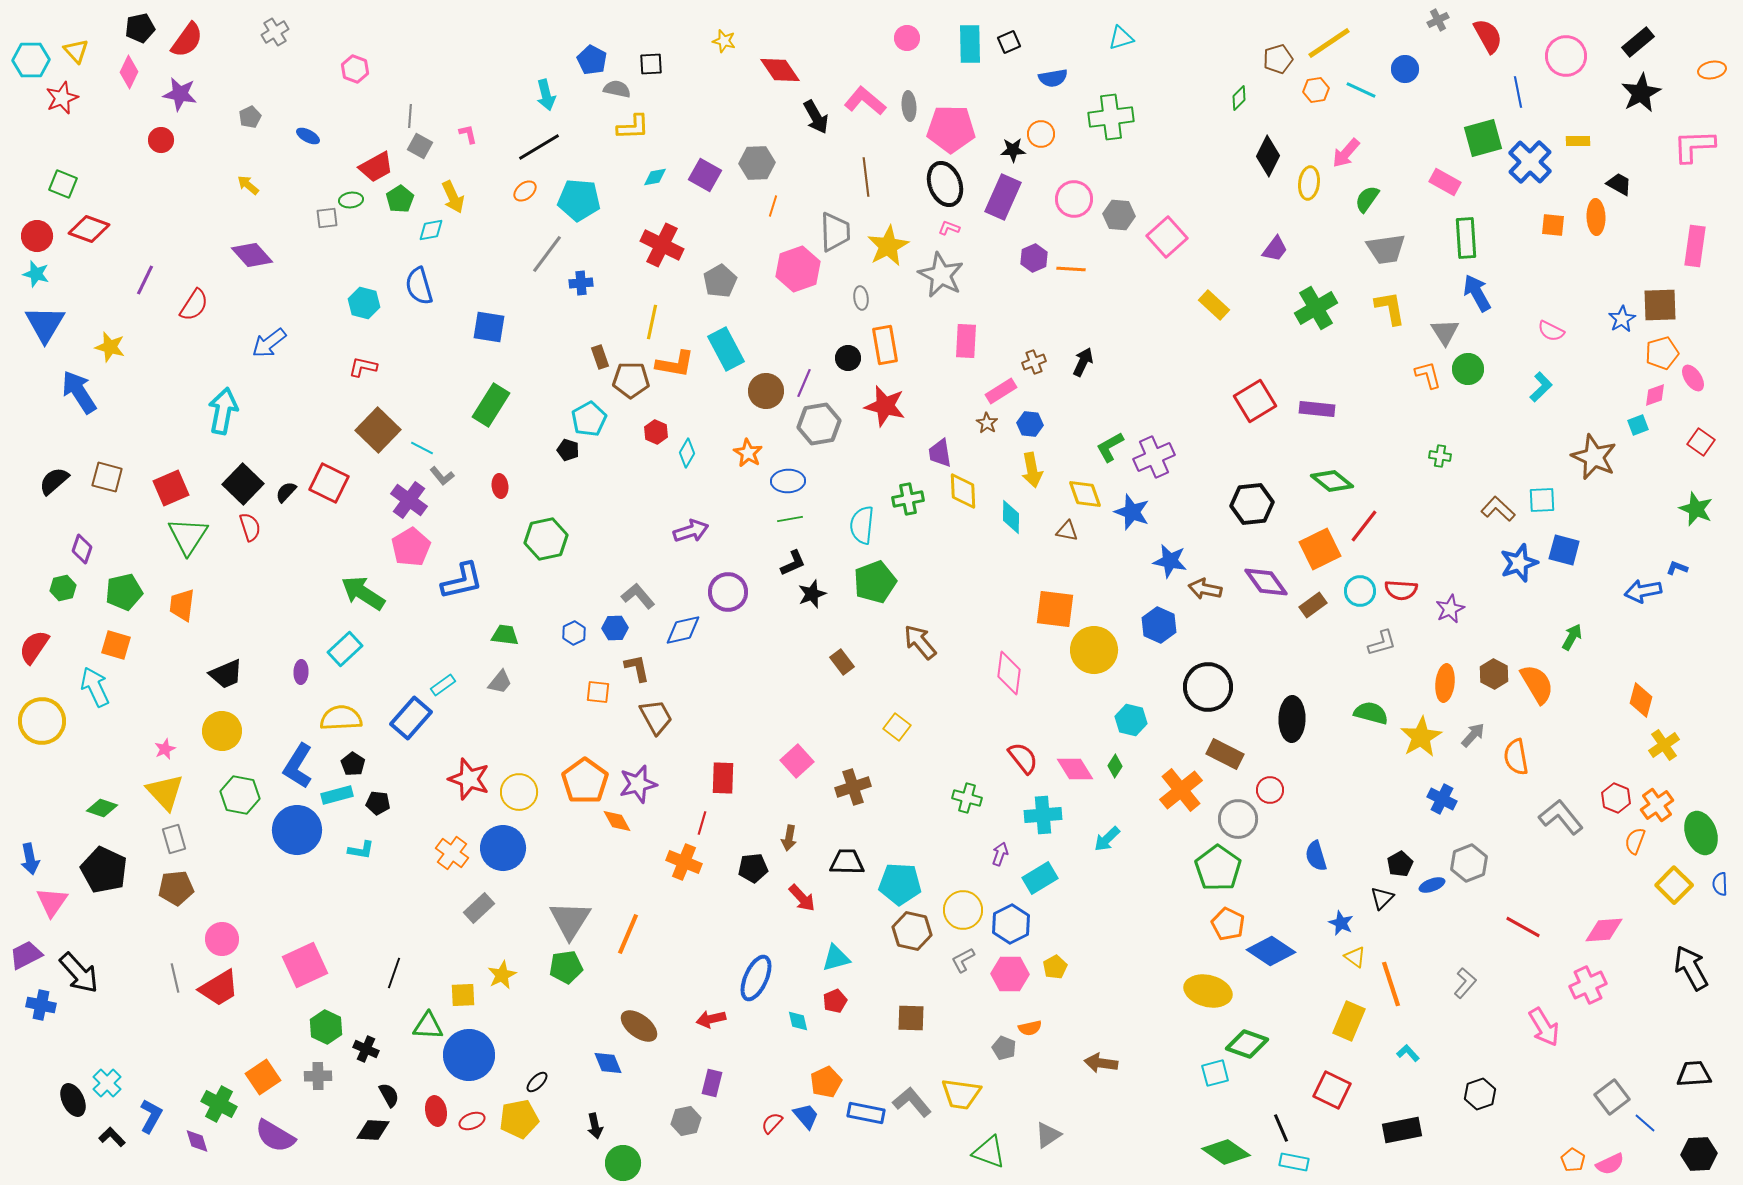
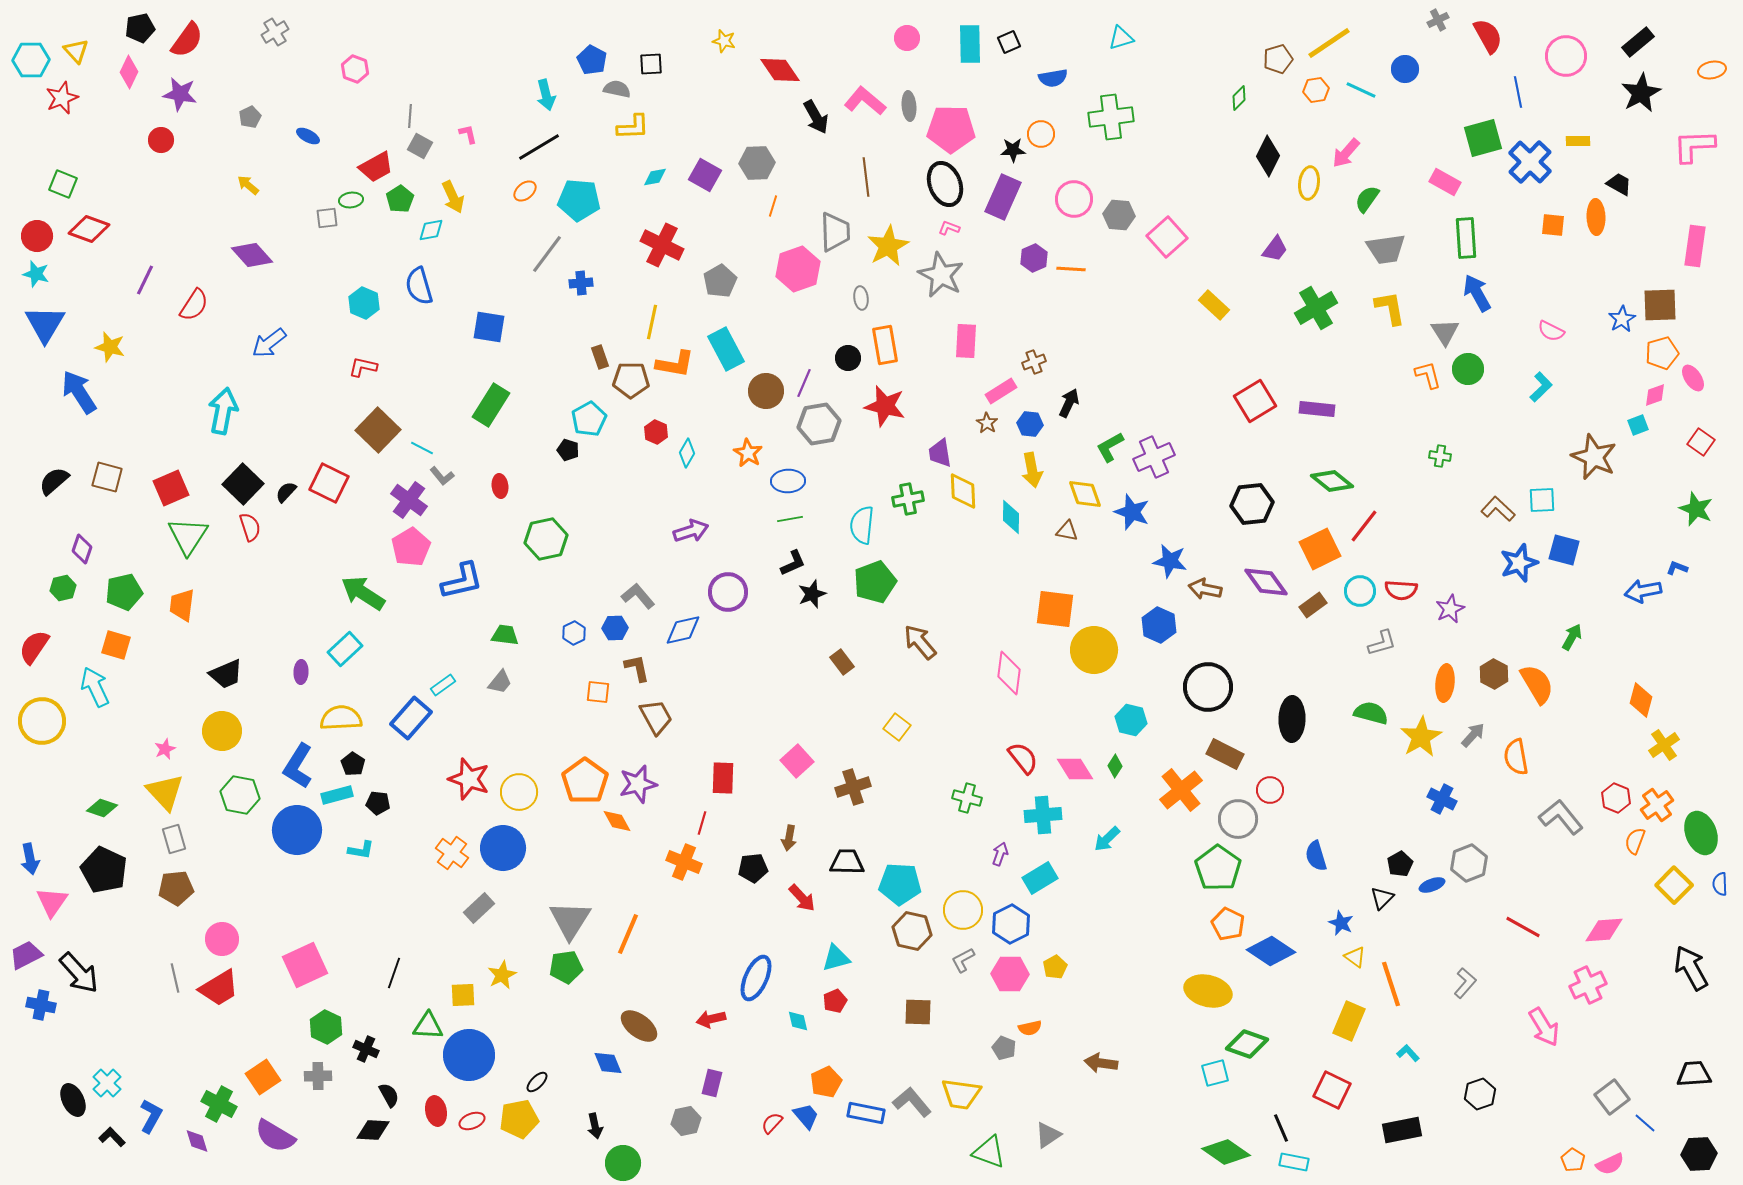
cyan hexagon at (364, 303): rotated 8 degrees clockwise
black arrow at (1083, 362): moved 14 px left, 41 px down
brown square at (911, 1018): moved 7 px right, 6 px up
